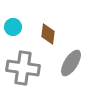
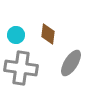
cyan circle: moved 3 px right, 8 px down
gray cross: moved 2 px left
